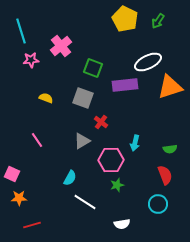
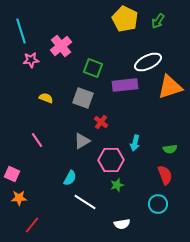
red line: rotated 36 degrees counterclockwise
